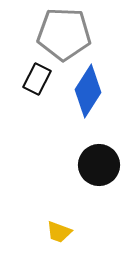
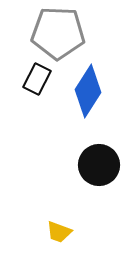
gray pentagon: moved 6 px left, 1 px up
